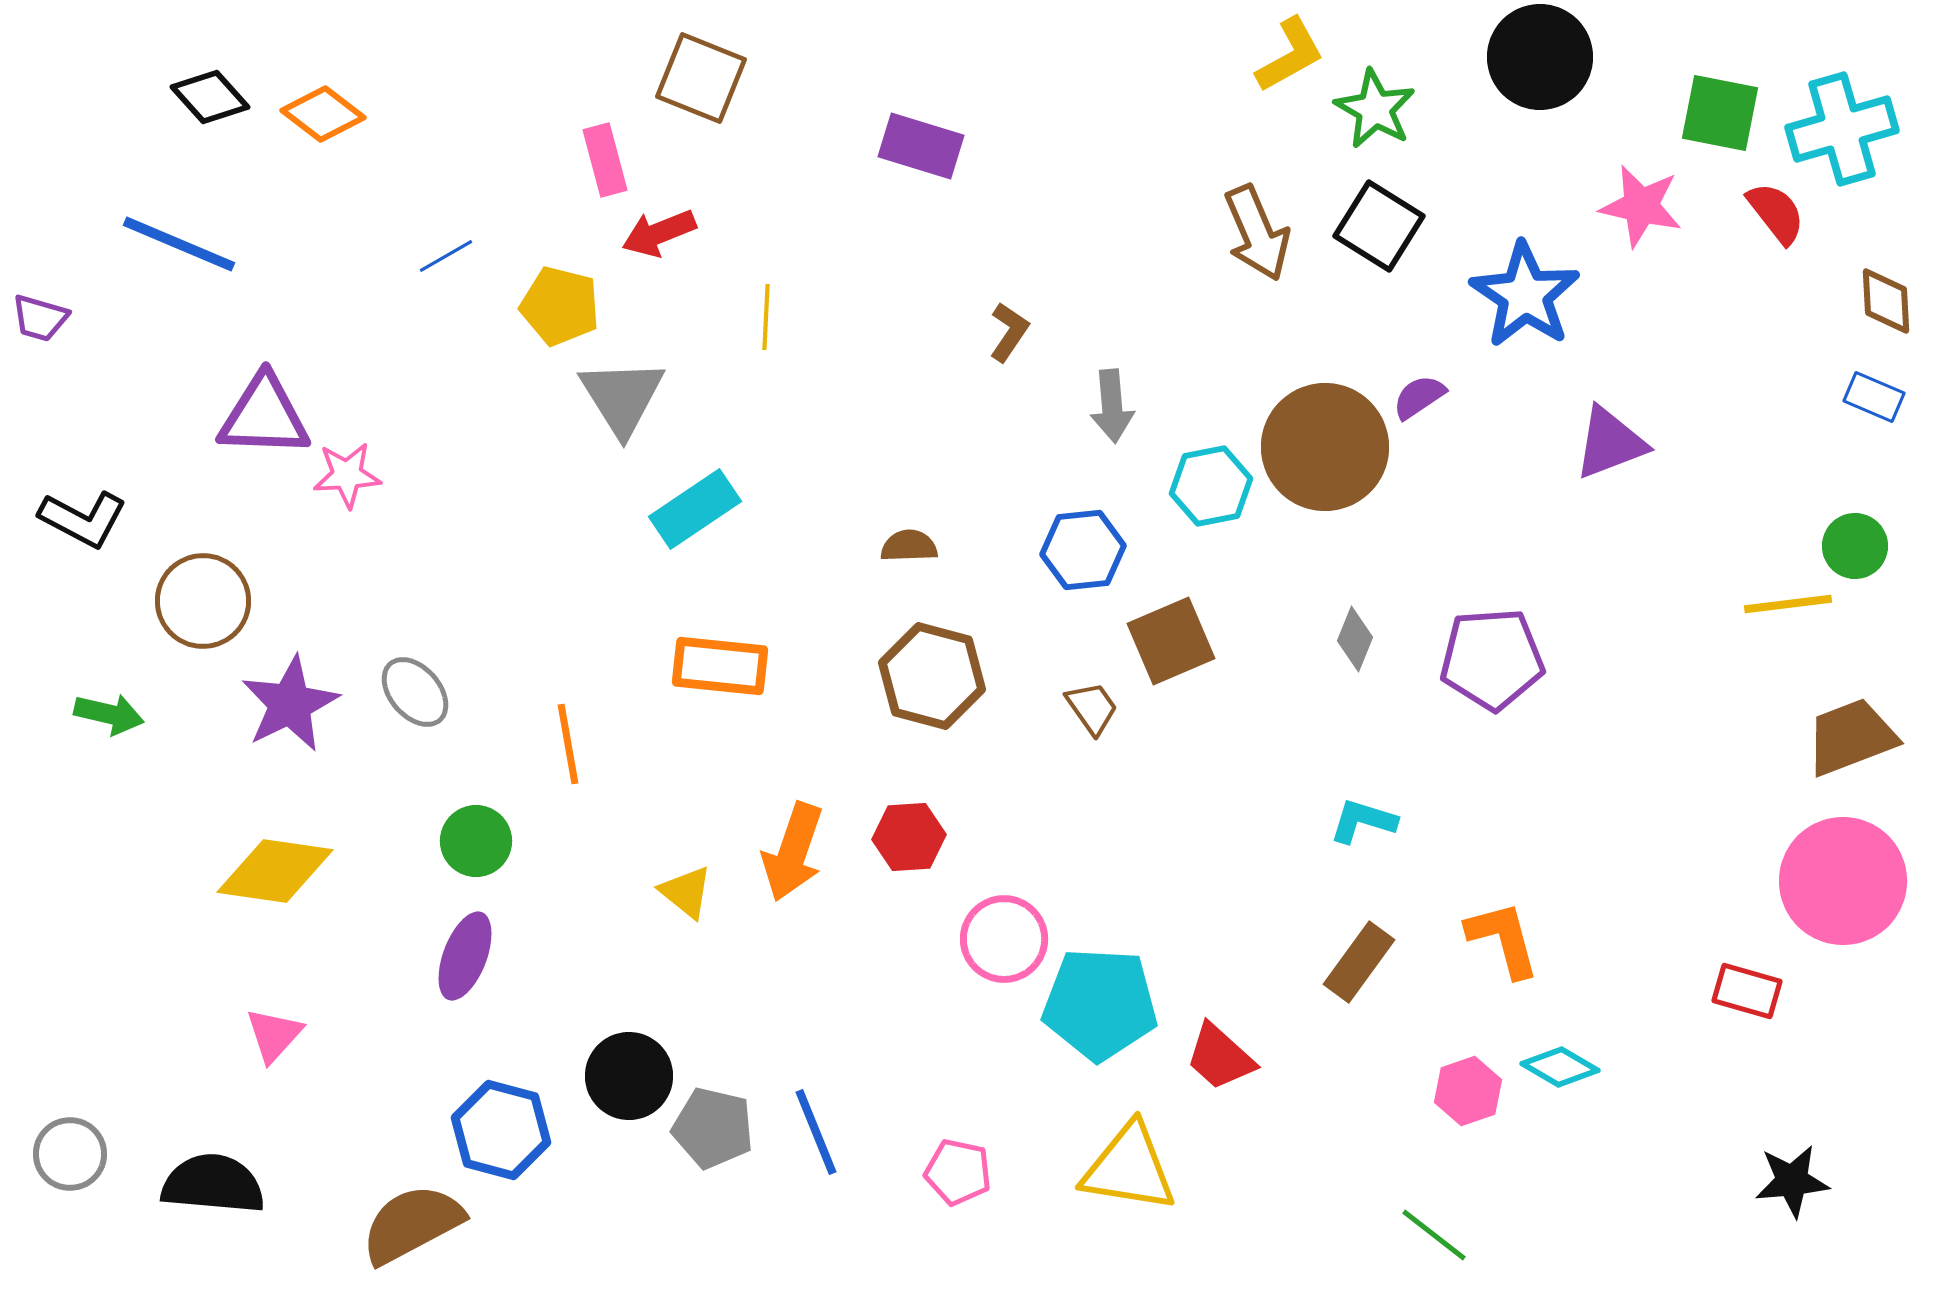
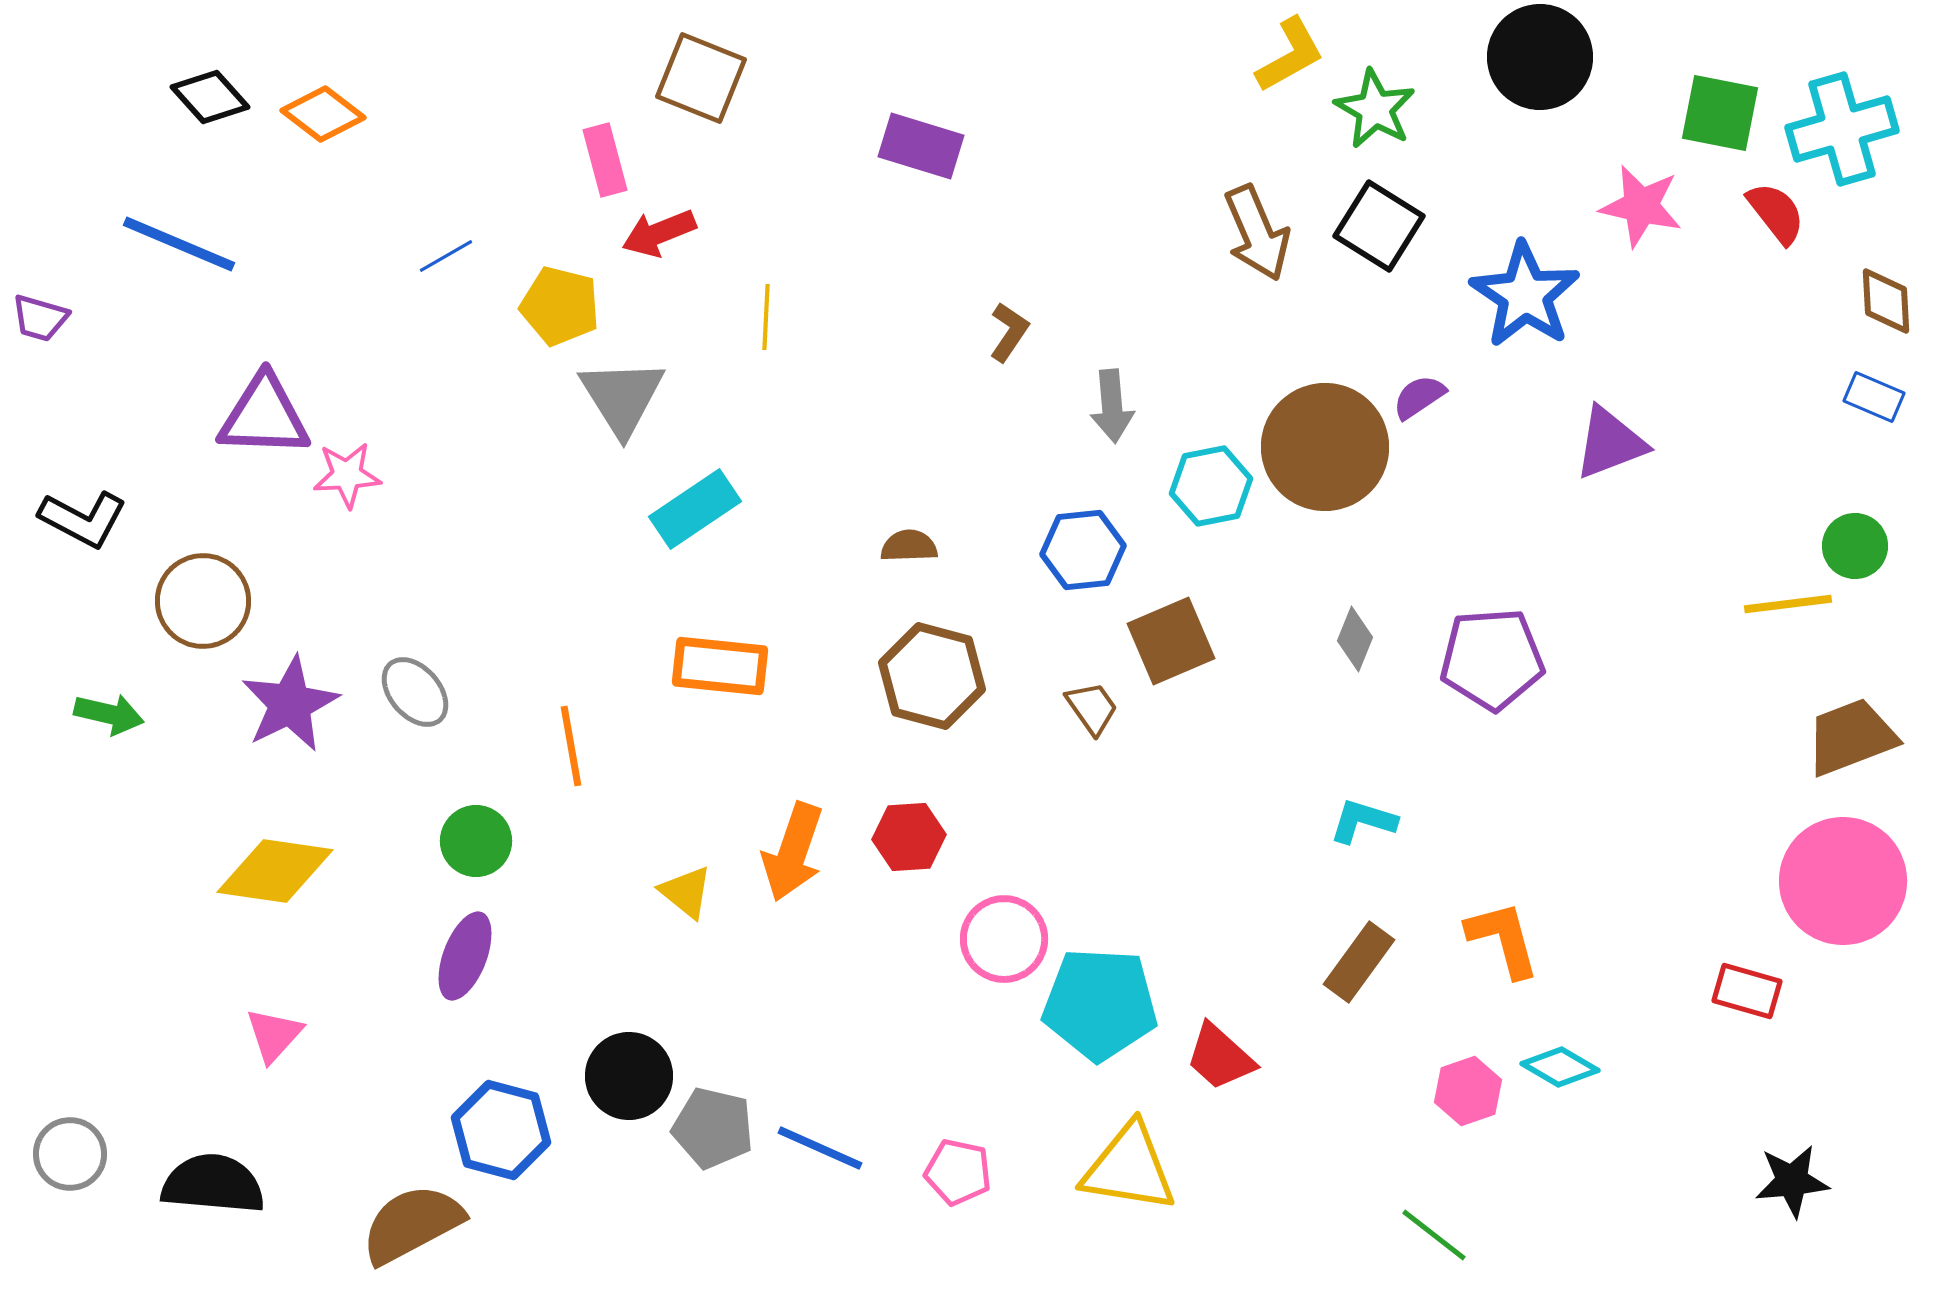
orange line at (568, 744): moved 3 px right, 2 px down
blue line at (816, 1132): moved 4 px right, 16 px down; rotated 44 degrees counterclockwise
